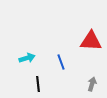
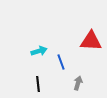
cyan arrow: moved 12 px right, 7 px up
gray arrow: moved 14 px left, 1 px up
